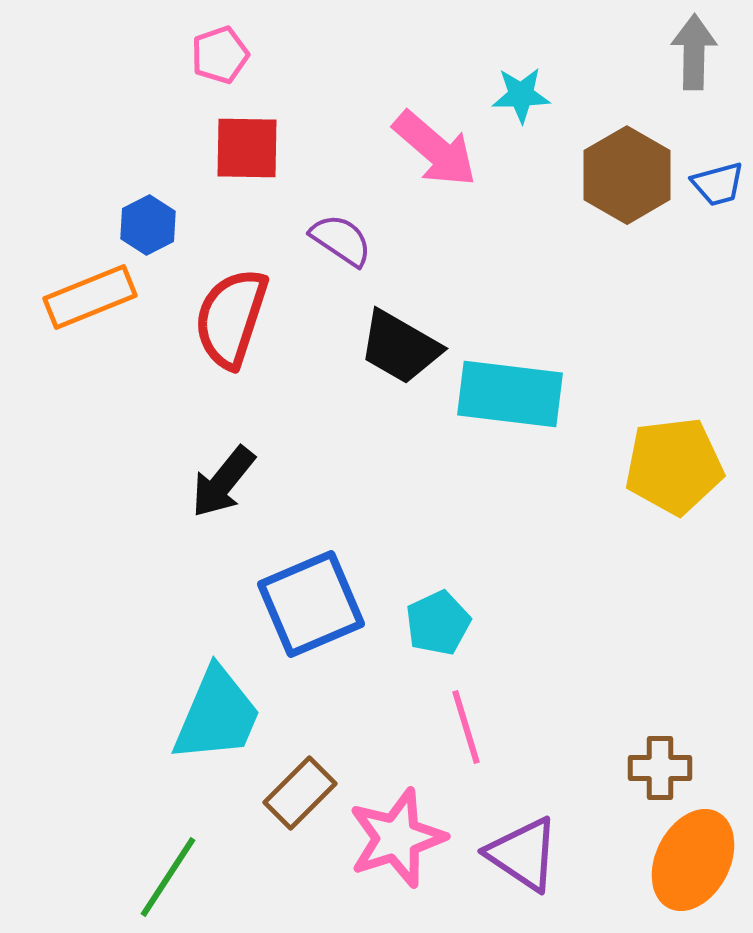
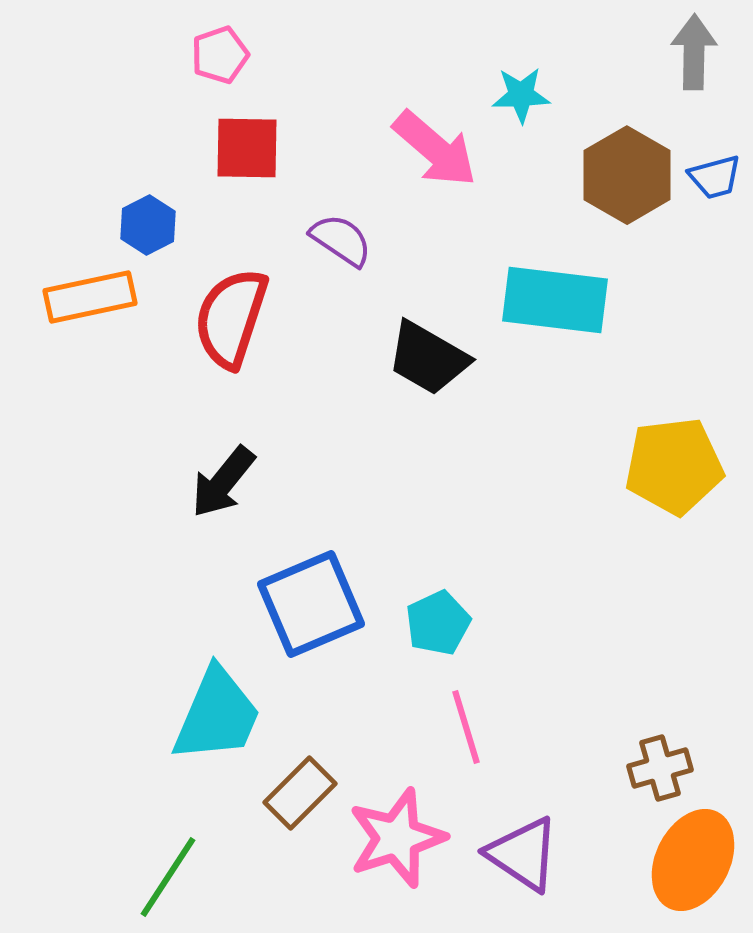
blue trapezoid: moved 3 px left, 7 px up
orange rectangle: rotated 10 degrees clockwise
black trapezoid: moved 28 px right, 11 px down
cyan rectangle: moved 45 px right, 94 px up
brown cross: rotated 16 degrees counterclockwise
